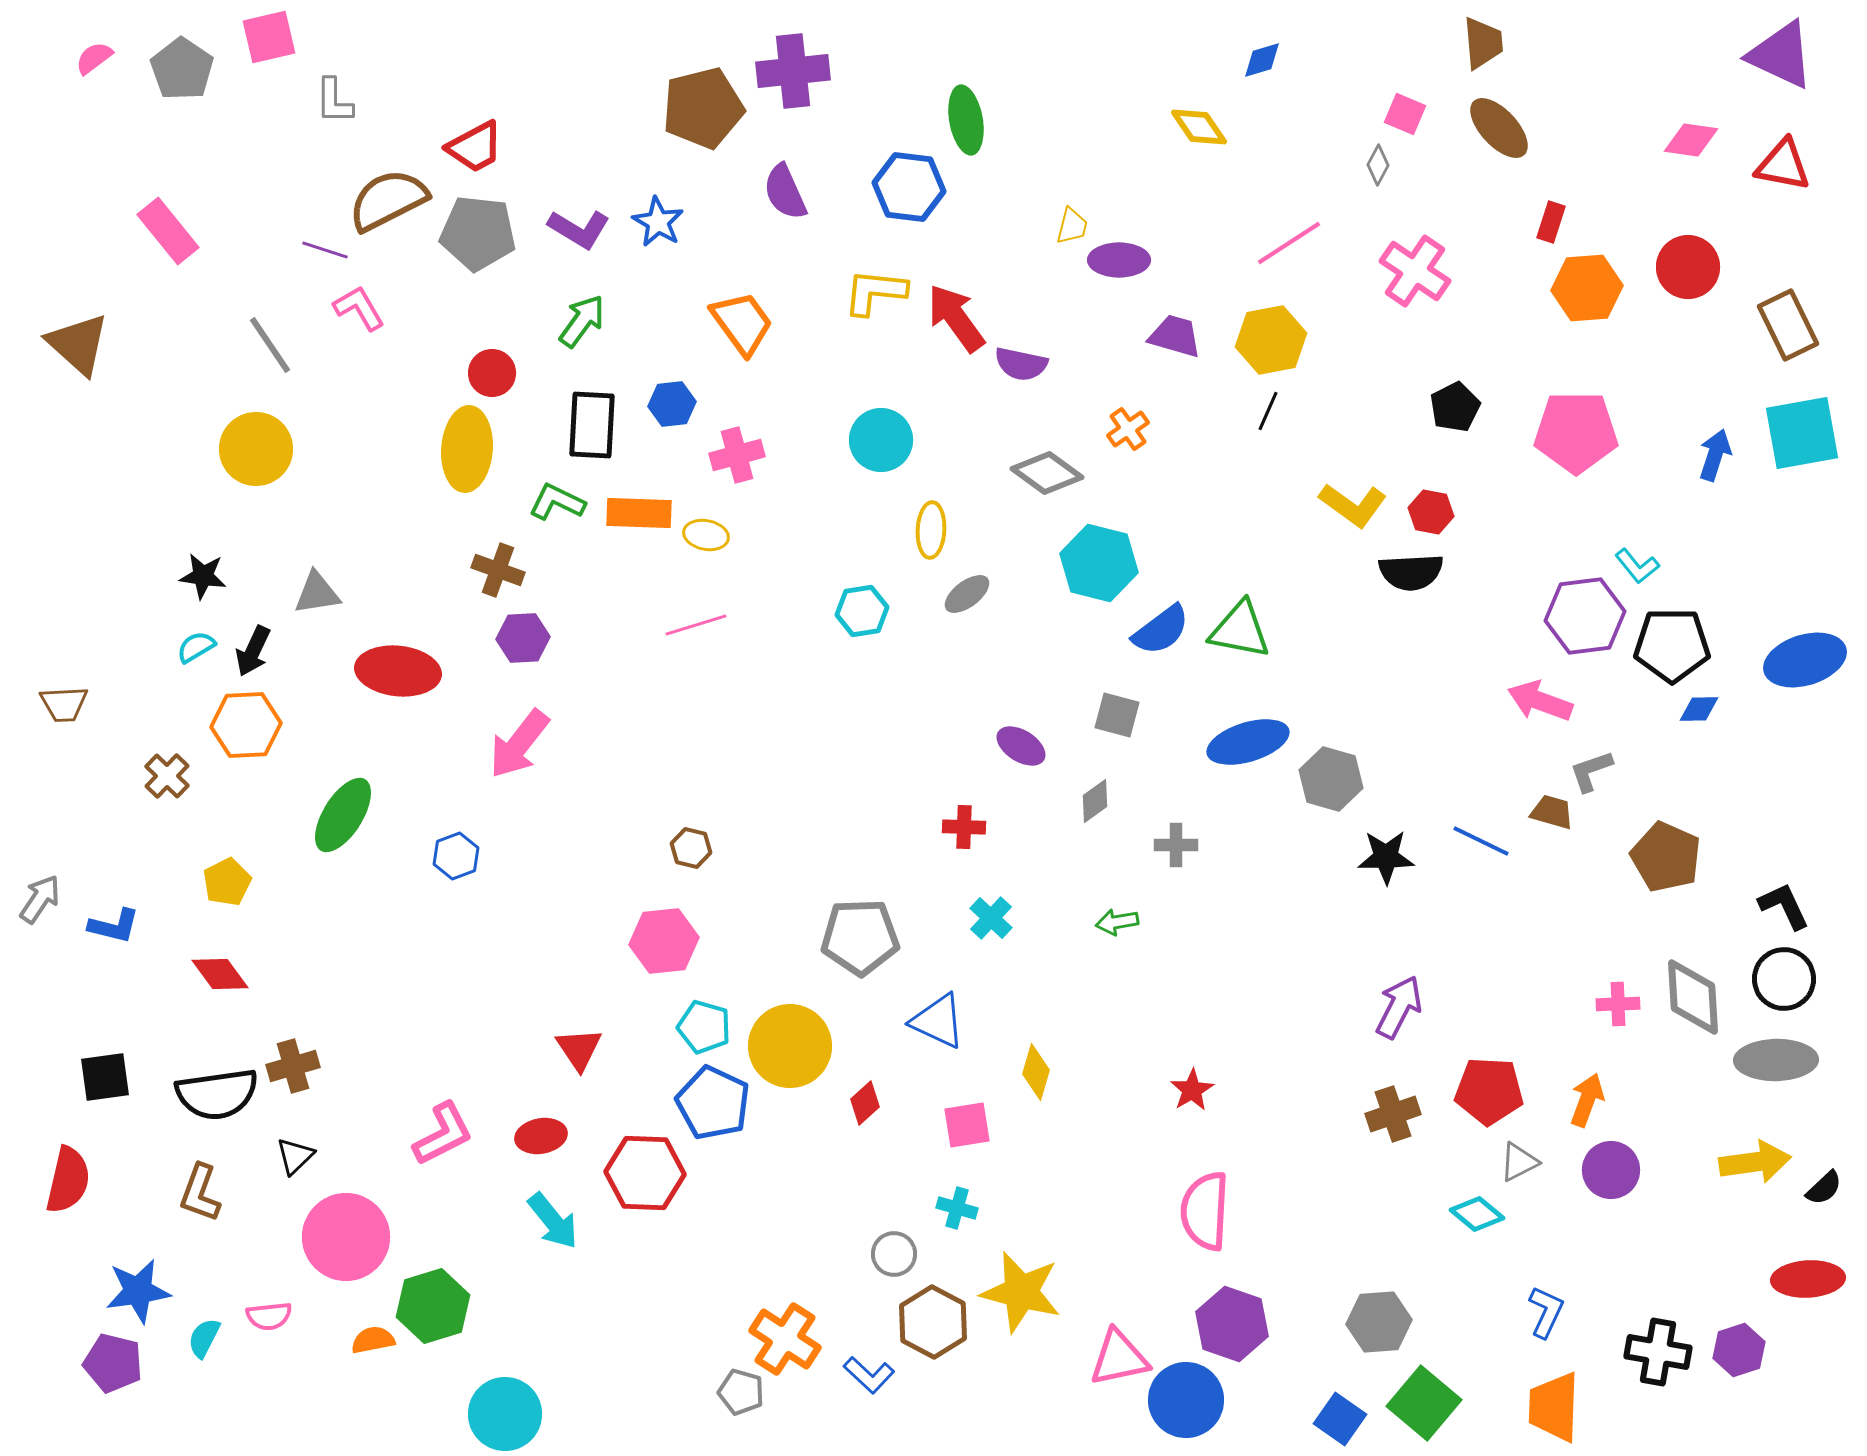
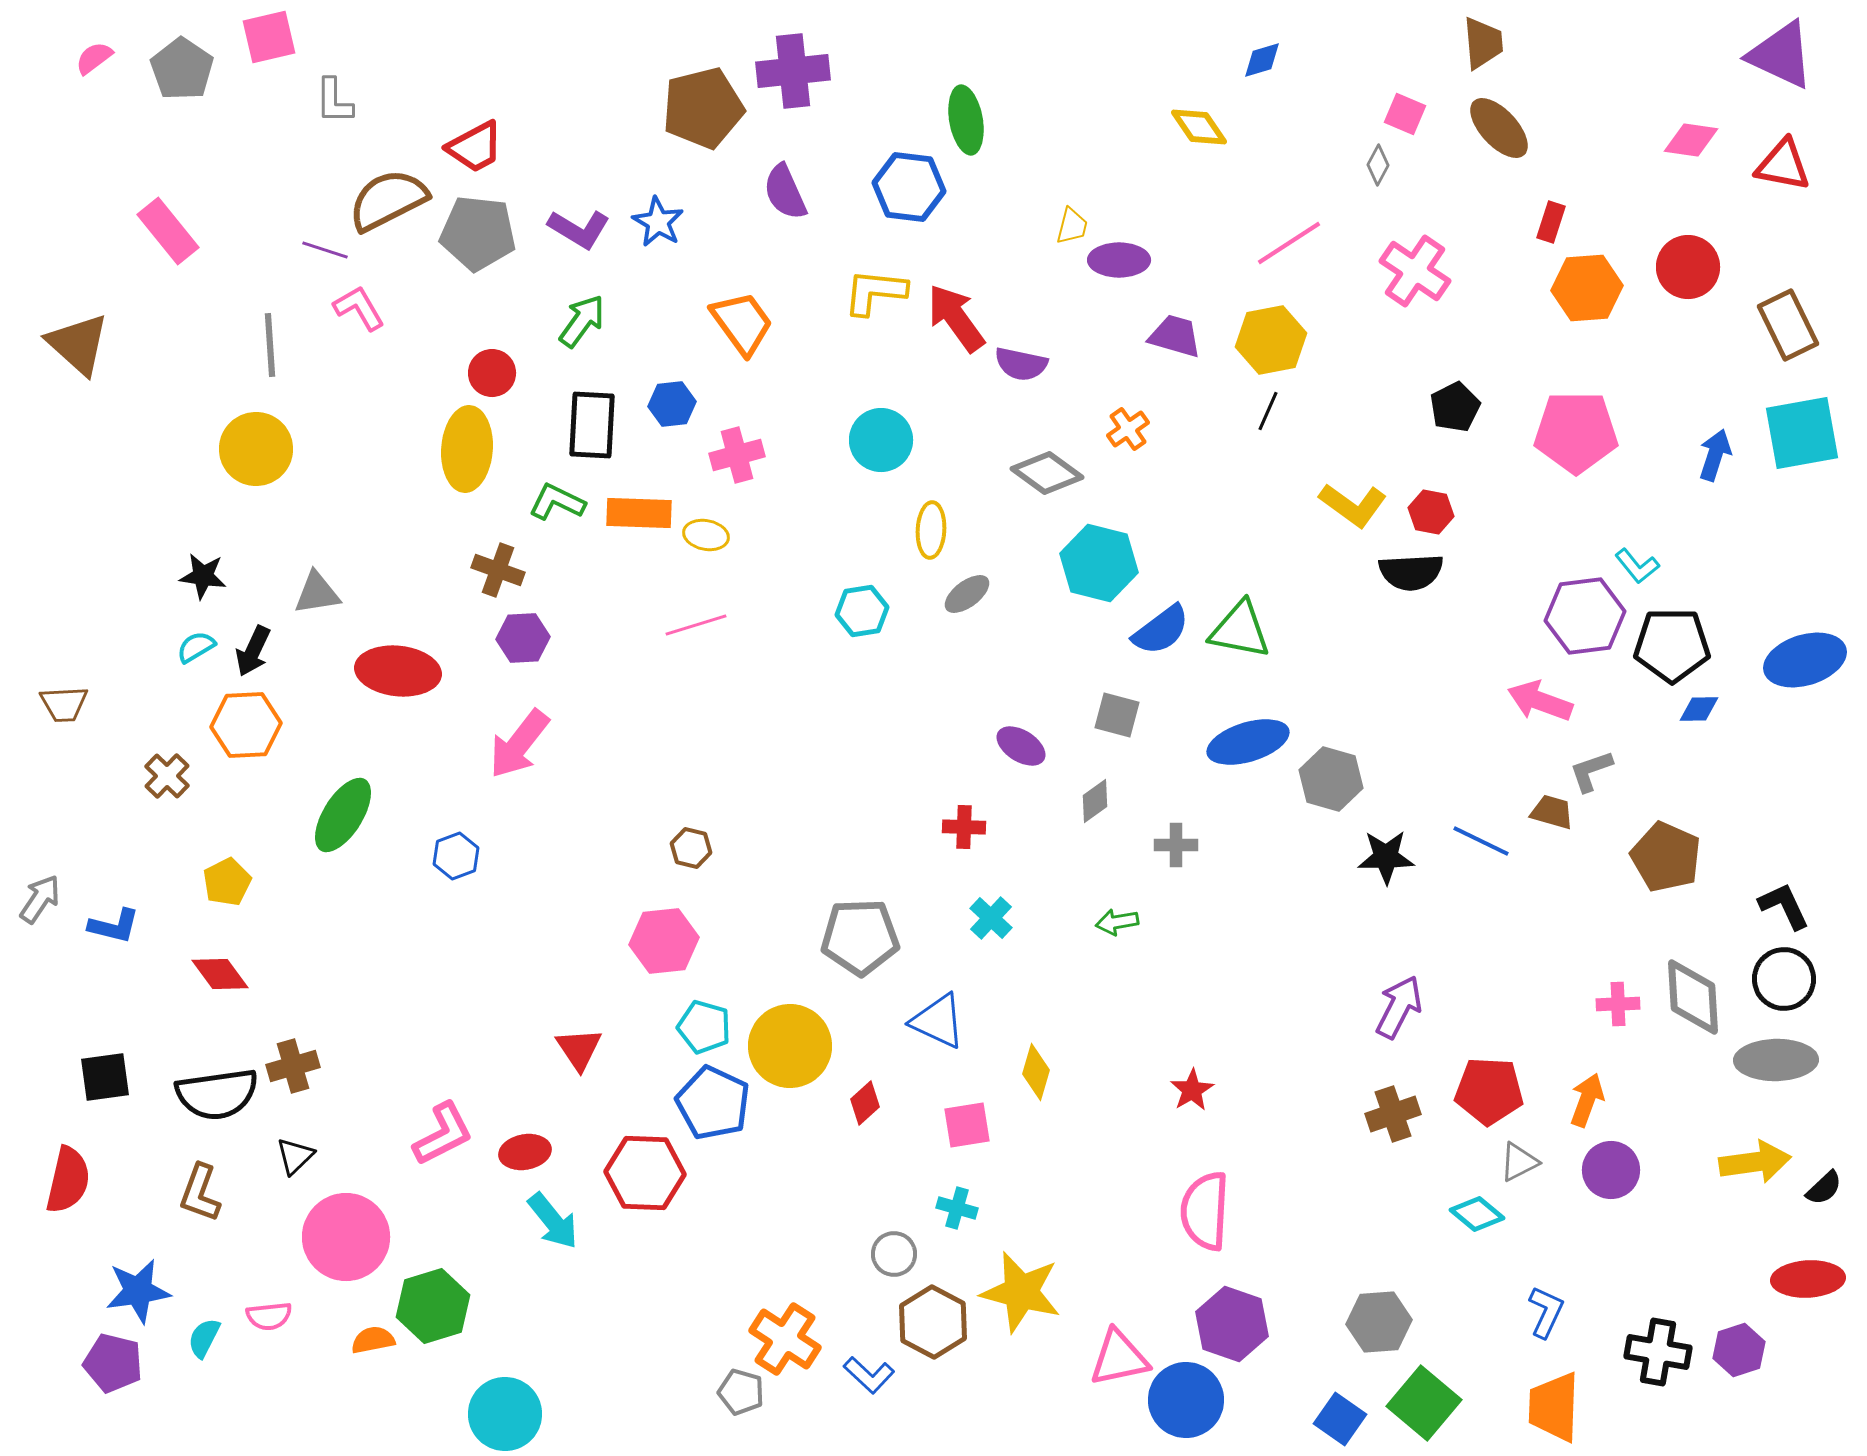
gray line at (270, 345): rotated 30 degrees clockwise
red ellipse at (541, 1136): moved 16 px left, 16 px down
